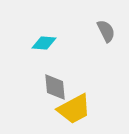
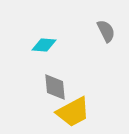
cyan diamond: moved 2 px down
yellow trapezoid: moved 1 px left, 3 px down
